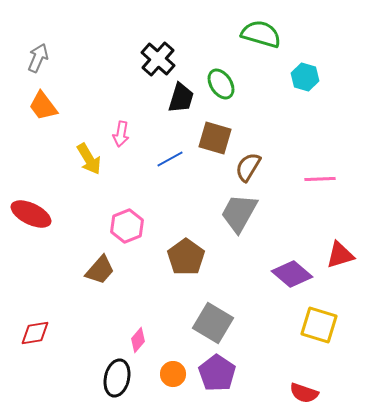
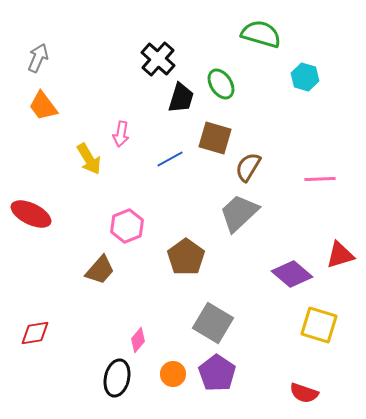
gray trapezoid: rotated 18 degrees clockwise
